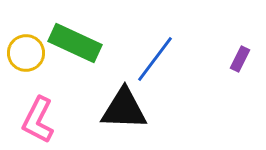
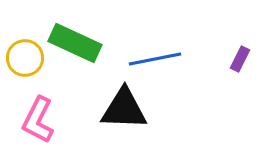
yellow circle: moved 1 px left, 5 px down
blue line: rotated 42 degrees clockwise
